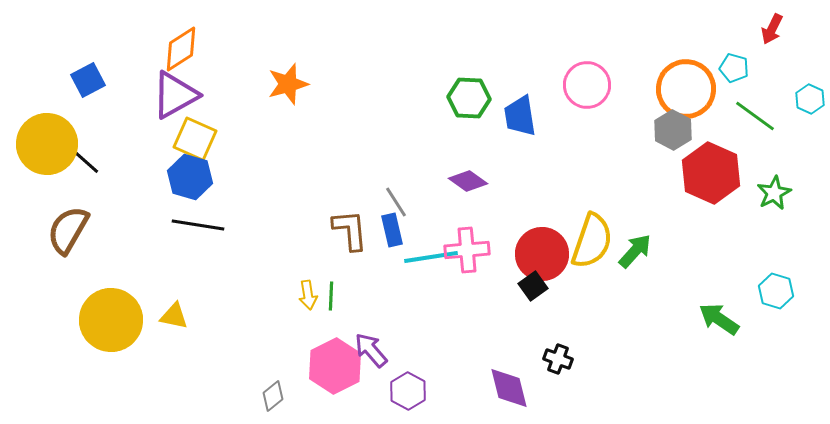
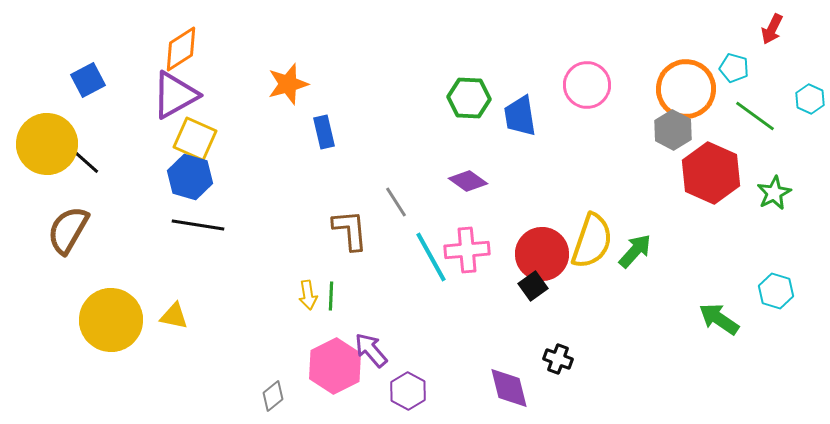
blue rectangle at (392, 230): moved 68 px left, 98 px up
cyan line at (431, 257): rotated 70 degrees clockwise
